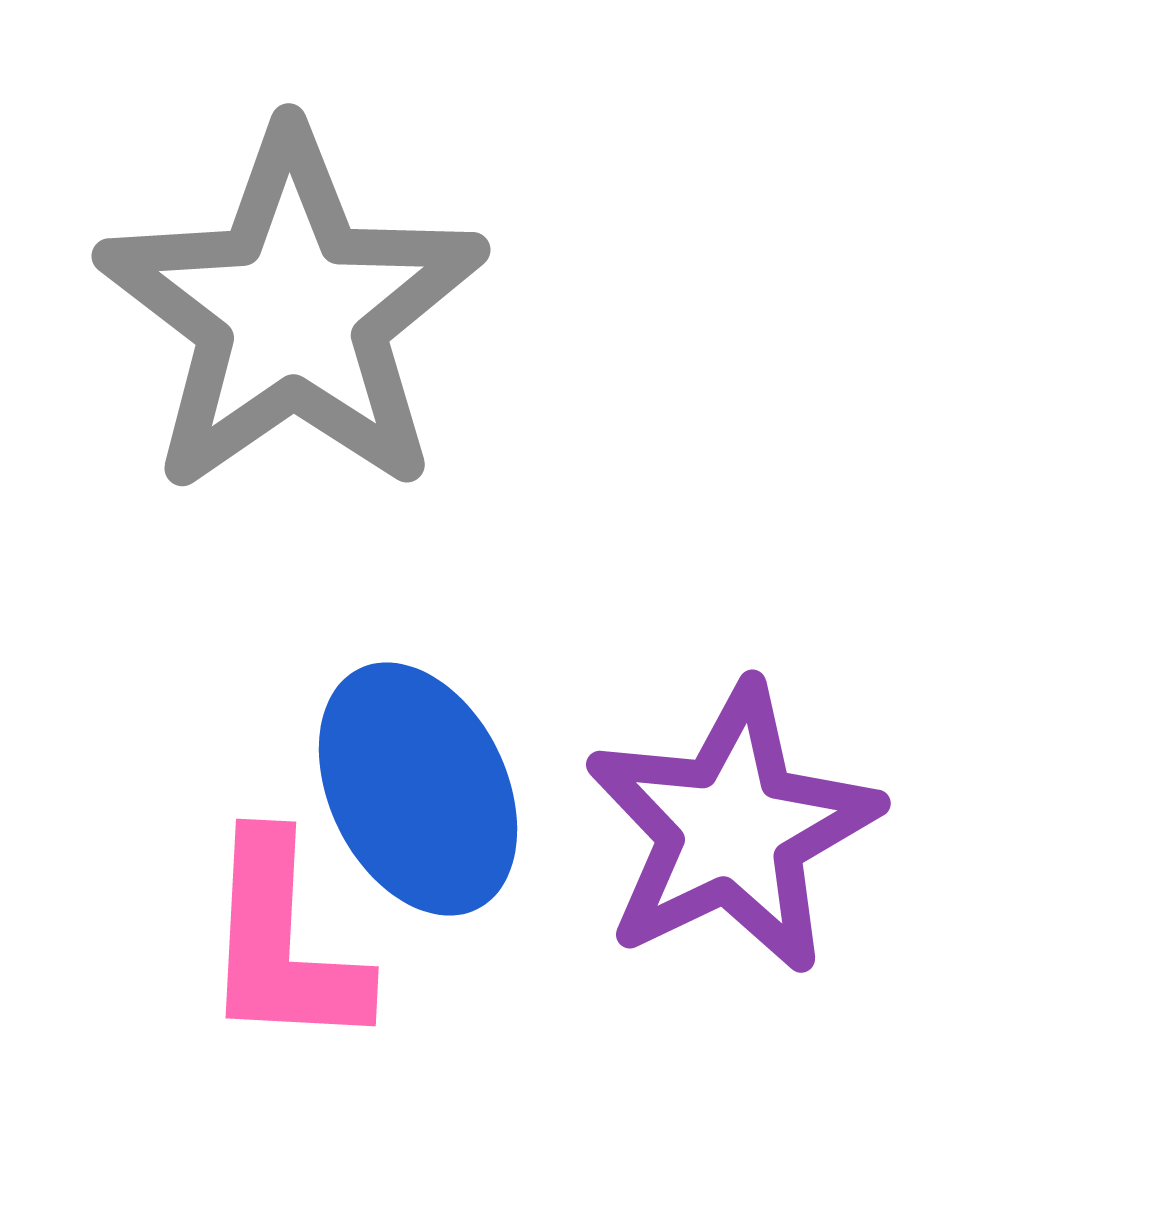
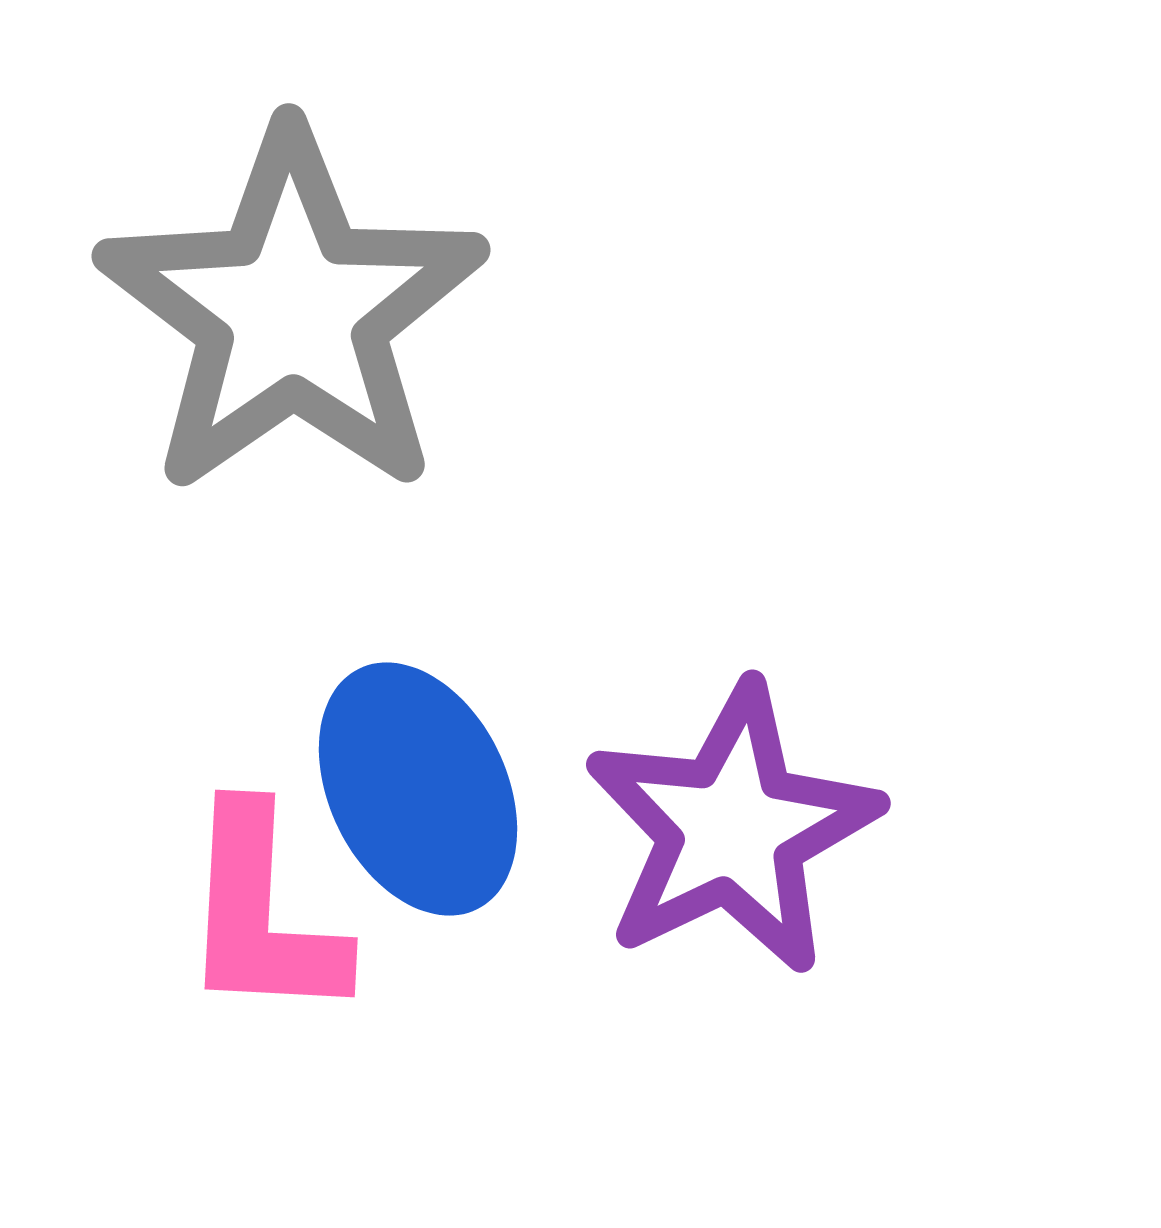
pink L-shape: moved 21 px left, 29 px up
